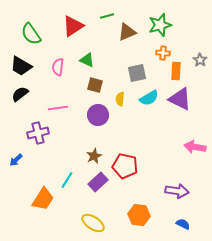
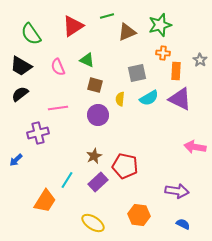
pink semicircle: rotated 30 degrees counterclockwise
orange trapezoid: moved 2 px right, 2 px down
